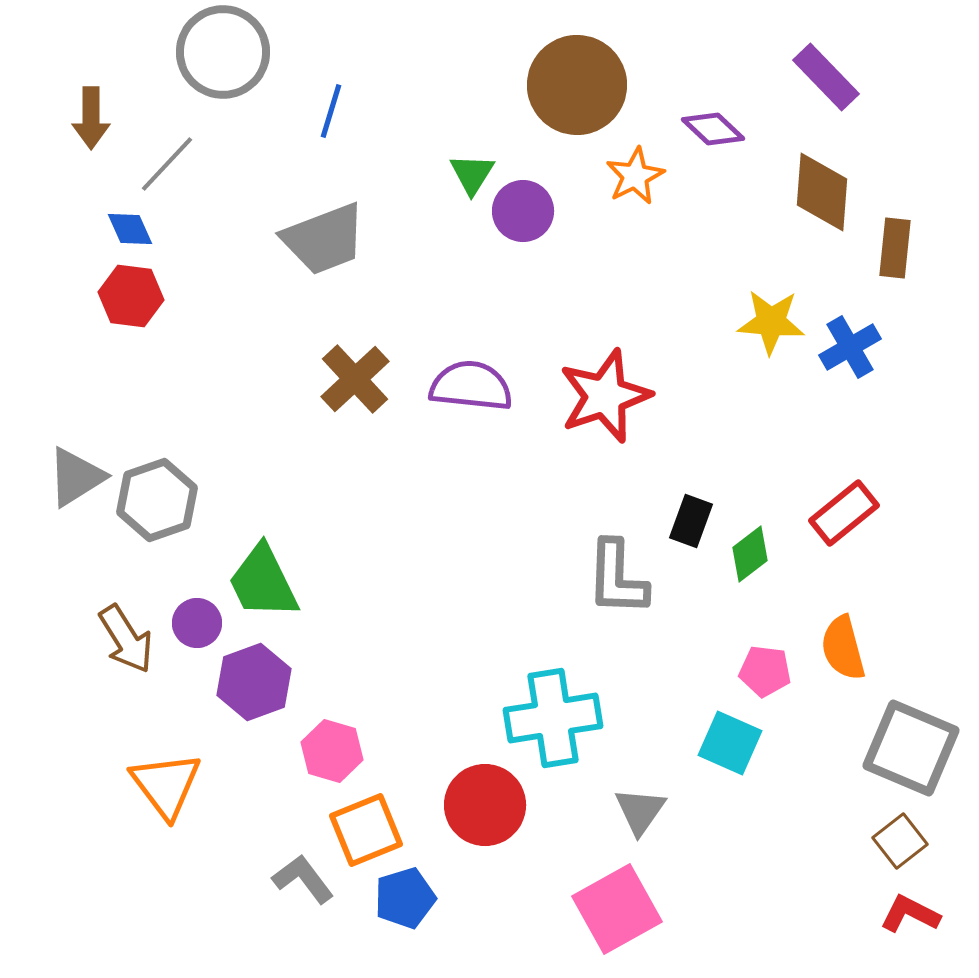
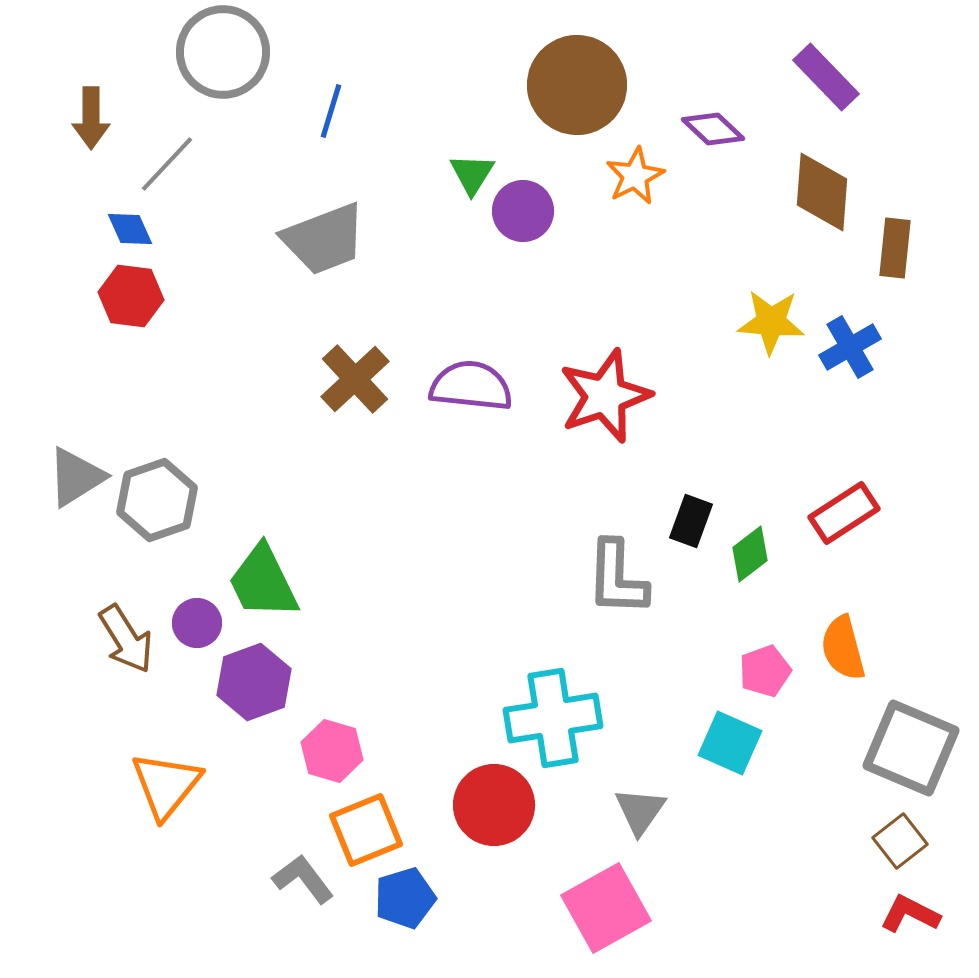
red rectangle at (844, 513): rotated 6 degrees clockwise
pink pentagon at (765, 671): rotated 27 degrees counterclockwise
orange triangle at (166, 785): rotated 16 degrees clockwise
red circle at (485, 805): moved 9 px right
pink square at (617, 909): moved 11 px left, 1 px up
